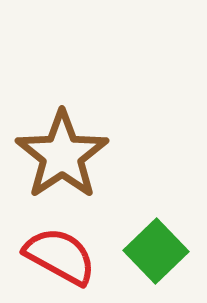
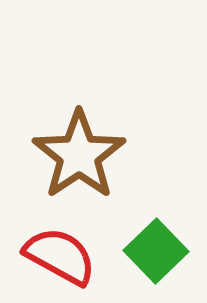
brown star: moved 17 px right
